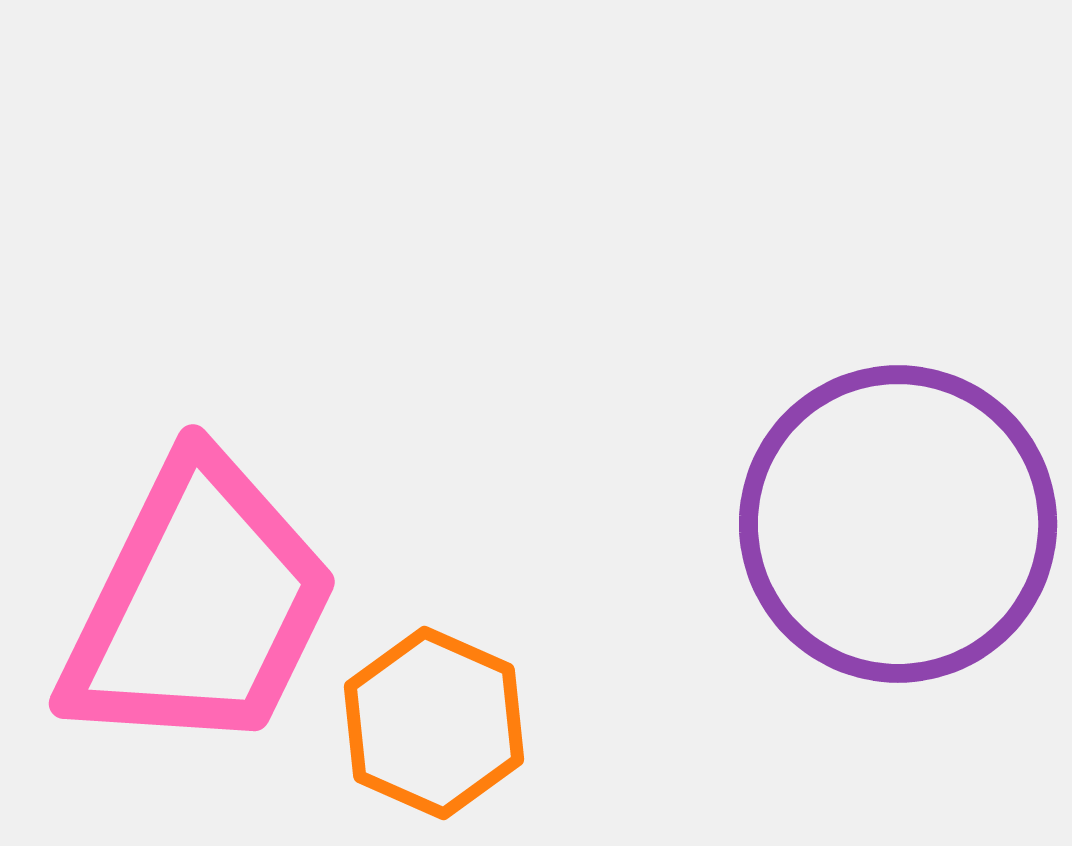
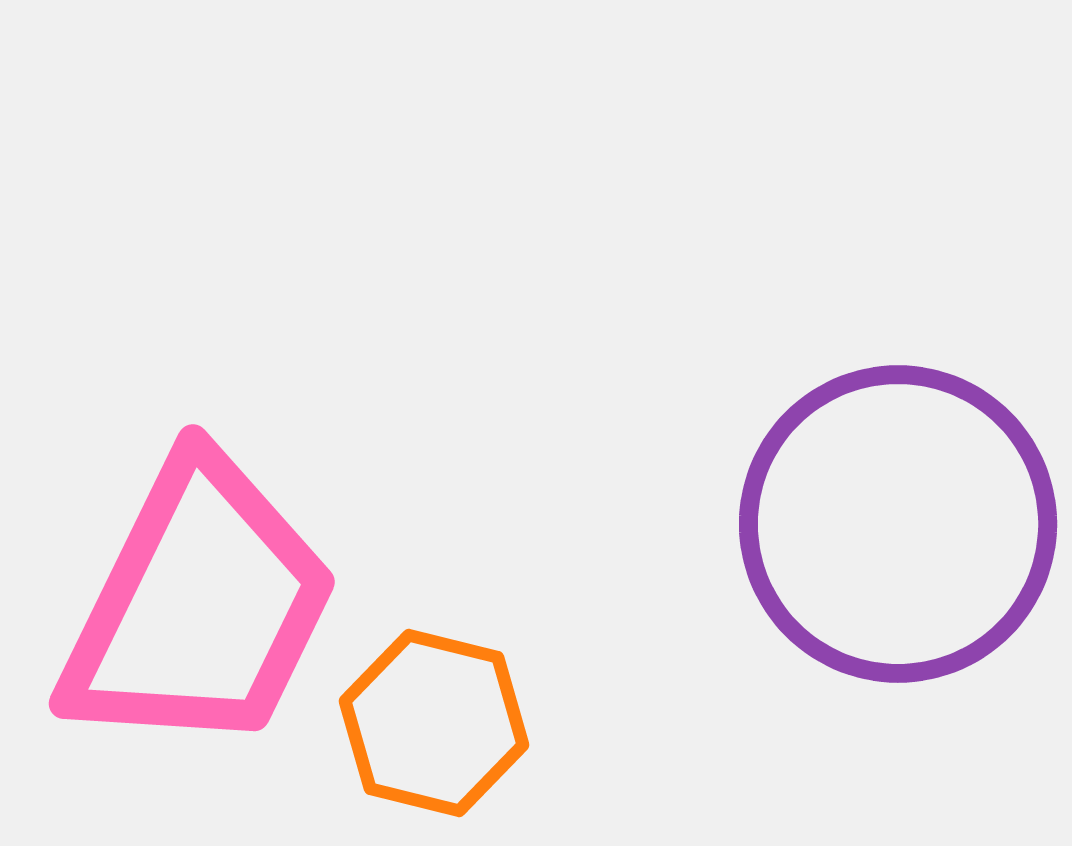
orange hexagon: rotated 10 degrees counterclockwise
